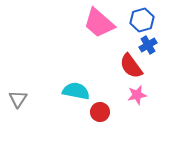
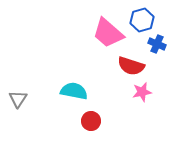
pink trapezoid: moved 9 px right, 10 px down
blue cross: moved 9 px right, 1 px up; rotated 36 degrees counterclockwise
red semicircle: rotated 36 degrees counterclockwise
cyan semicircle: moved 2 px left
pink star: moved 5 px right, 3 px up
red circle: moved 9 px left, 9 px down
